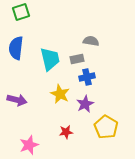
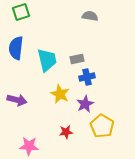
gray semicircle: moved 1 px left, 25 px up
cyan trapezoid: moved 3 px left, 1 px down
yellow pentagon: moved 4 px left, 1 px up
pink star: moved 1 px down; rotated 24 degrees clockwise
